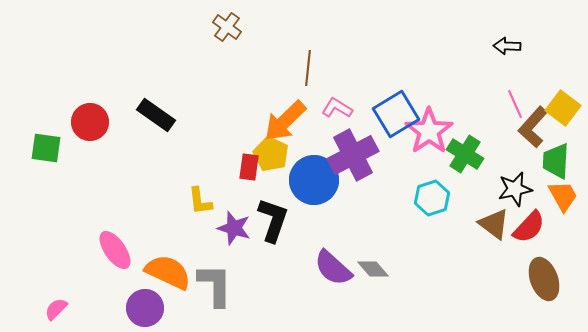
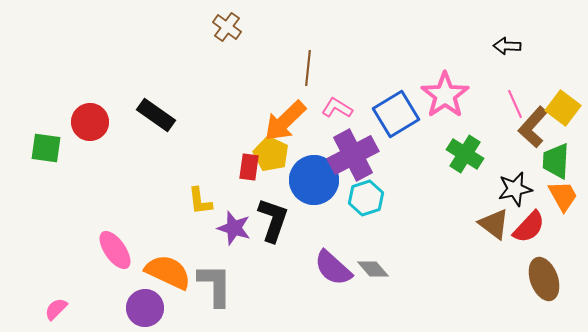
pink star: moved 16 px right, 36 px up
cyan hexagon: moved 66 px left
